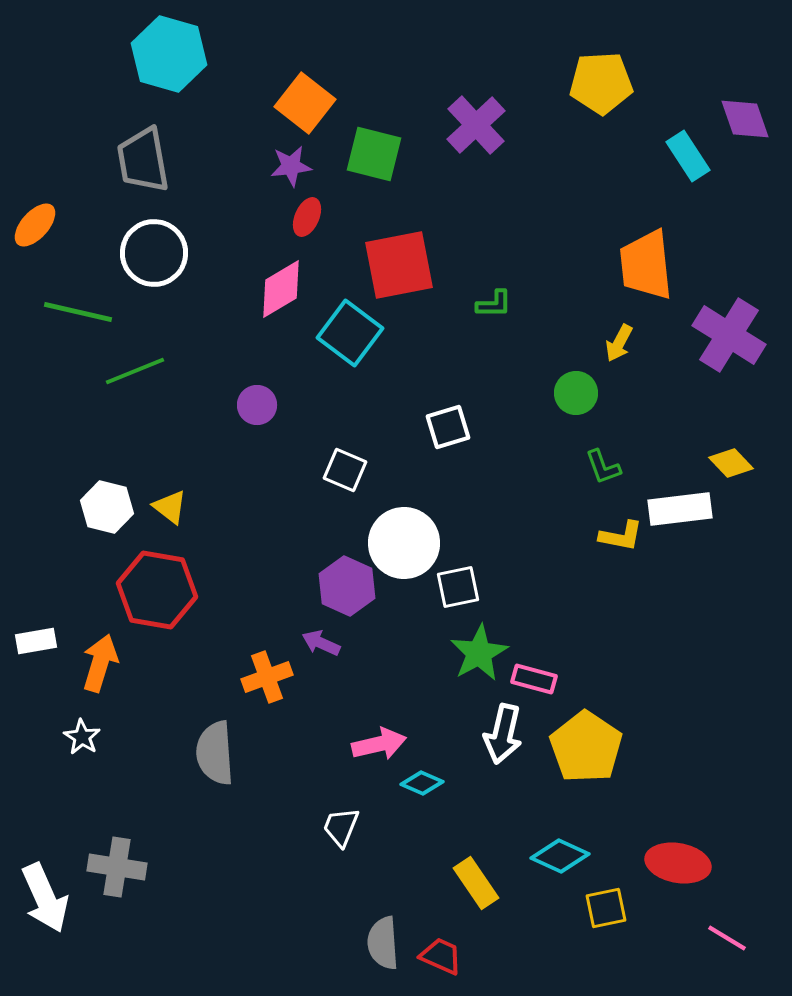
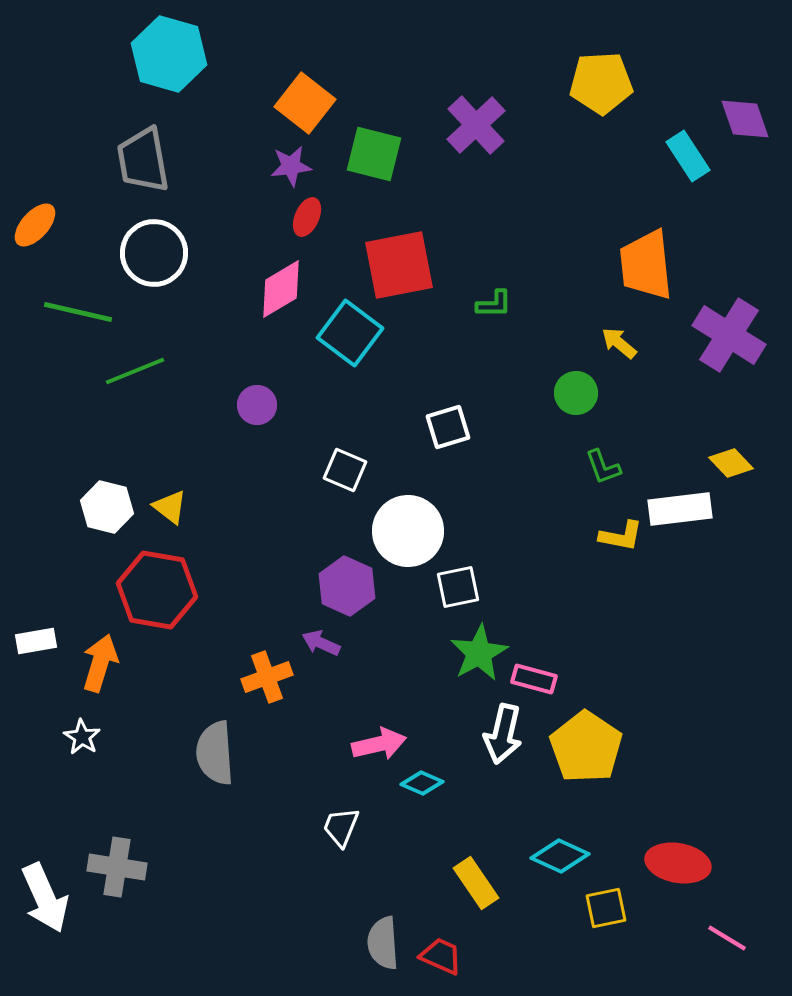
yellow arrow at (619, 343): rotated 102 degrees clockwise
white circle at (404, 543): moved 4 px right, 12 px up
